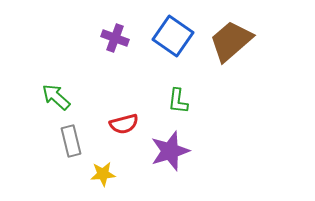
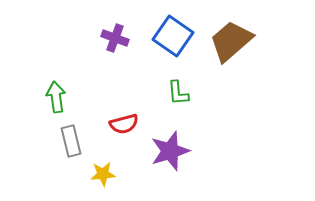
green arrow: rotated 40 degrees clockwise
green L-shape: moved 8 px up; rotated 12 degrees counterclockwise
